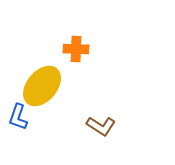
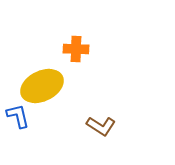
yellow ellipse: rotated 24 degrees clockwise
blue L-shape: moved 1 px up; rotated 148 degrees clockwise
